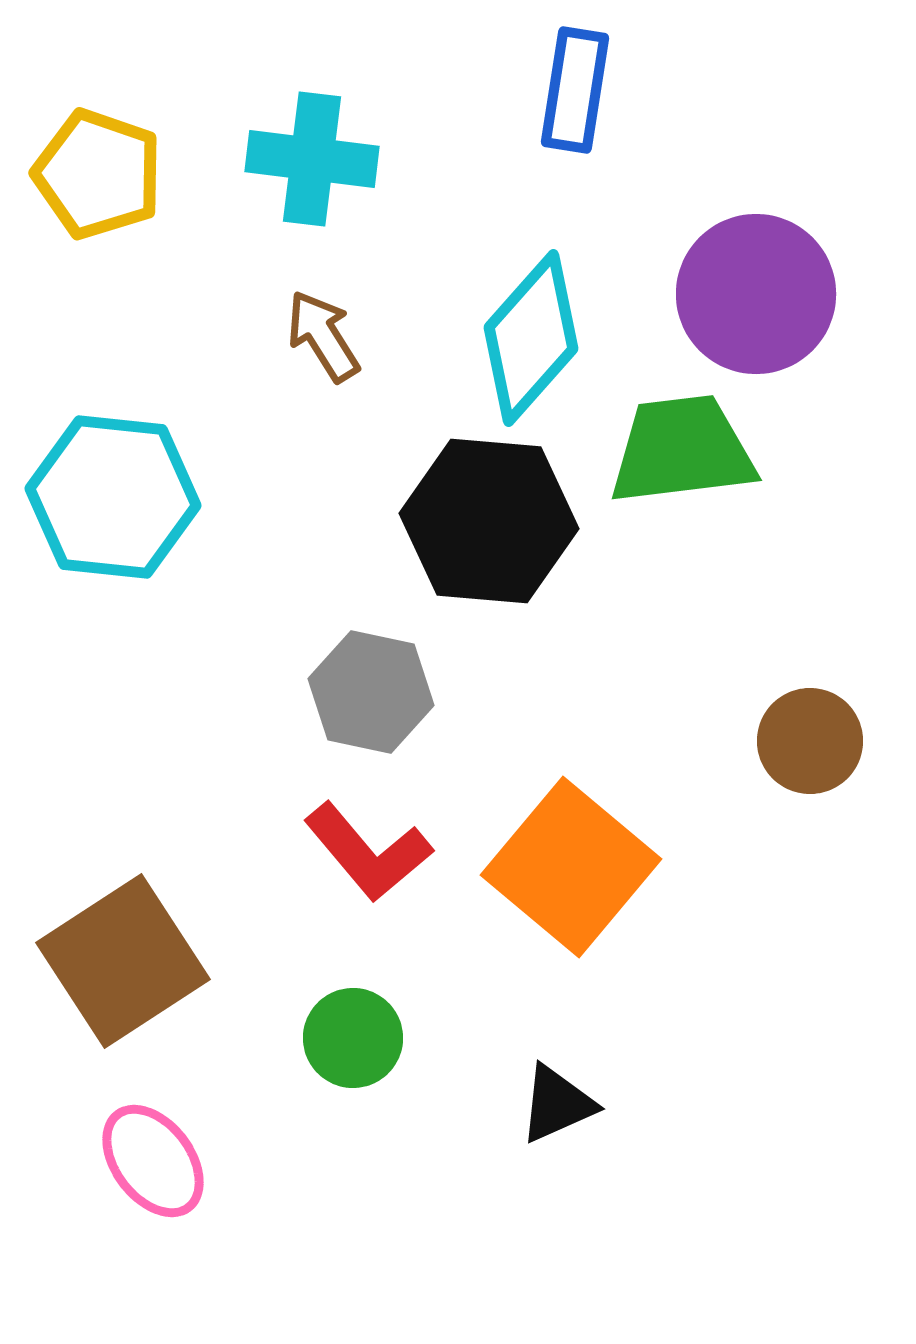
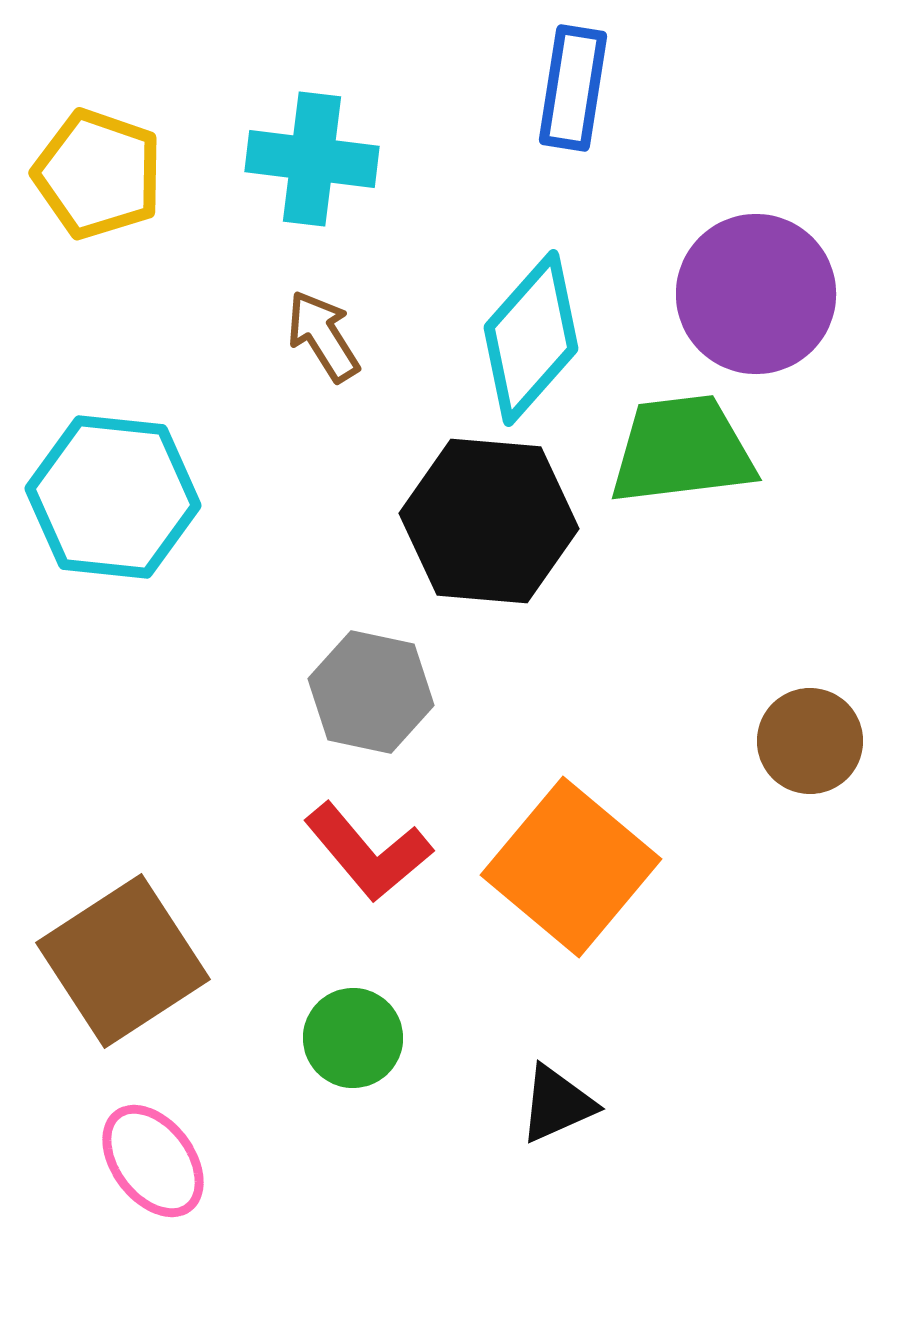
blue rectangle: moved 2 px left, 2 px up
